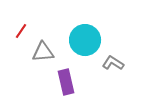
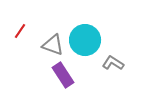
red line: moved 1 px left
gray triangle: moved 10 px right, 7 px up; rotated 25 degrees clockwise
purple rectangle: moved 3 px left, 7 px up; rotated 20 degrees counterclockwise
